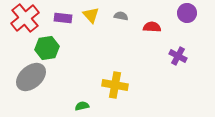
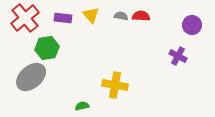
purple circle: moved 5 px right, 12 px down
red semicircle: moved 11 px left, 11 px up
